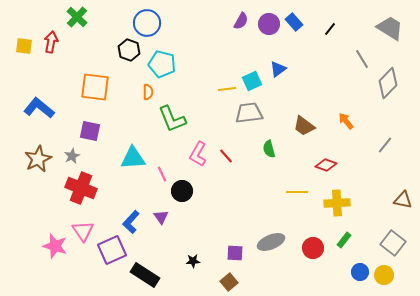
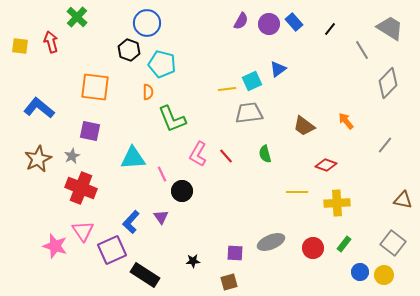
red arrow at (51, 42): rotated 25 degrees counterclockwise
yellow square at (24, 46): moved 4 px left
gray line at (362, 59): moved 9 px up
green semicircle at (269, 149): moved 4 px left, 5 px down
green rectangle at (344, 240): moved 4 px down
brown square at (229, 282): rotated 24 degrees clockwise
